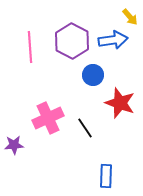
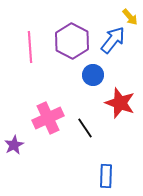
blue arrow: rotated 44 degrees counterclockwise
purple star: rotated 24 degrees counterclockwise
